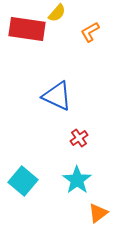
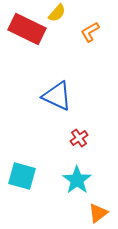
red rectangle: rotated 18 degrees clockwise
cyan square: moved 1 px left, 5 px up; rotated 24 degrees counterclockwise
